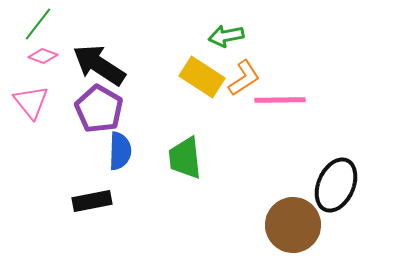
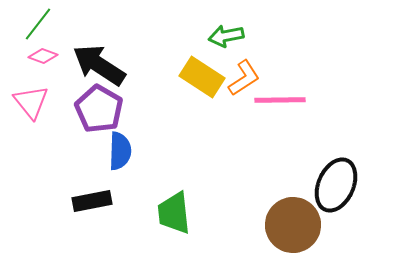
green trapezoid: moved 11 px left, 55 px down
